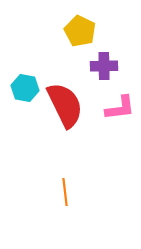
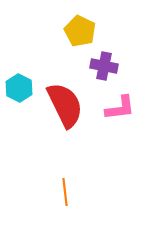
purple cross: rotated 12 degrees clockwise
cyan hexagon: moved 6 px left; rotated 16 degrees clockwise
